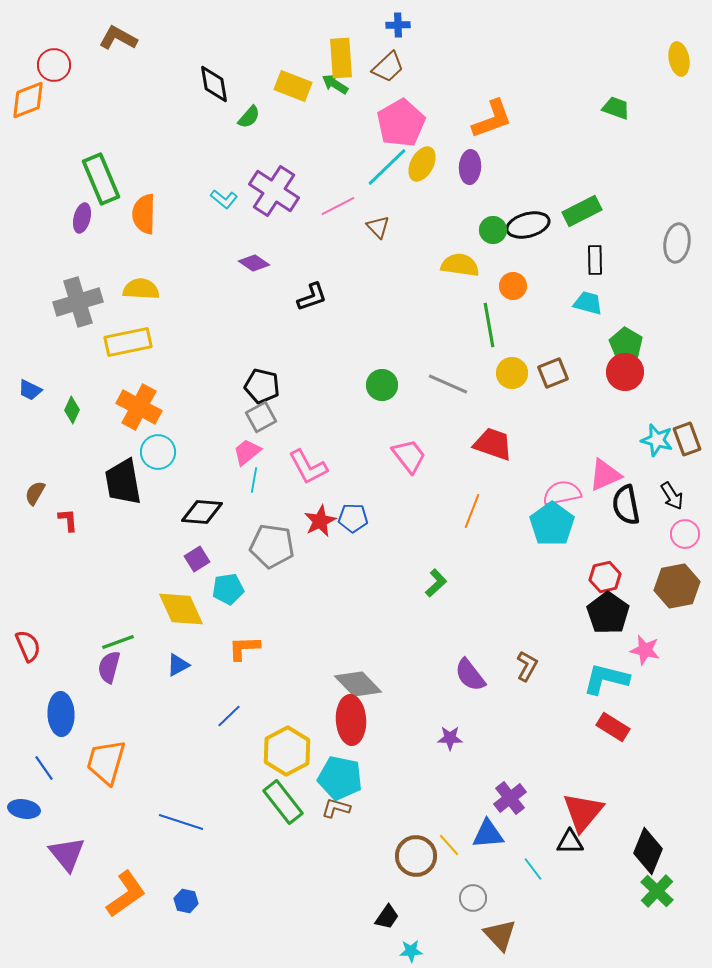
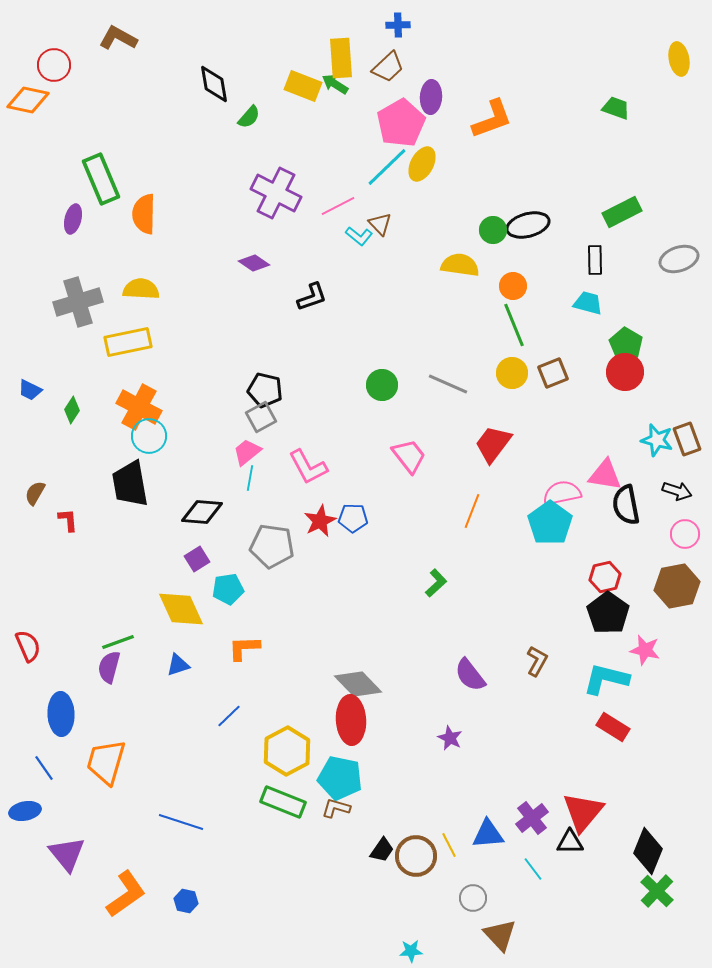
yellow rectangle at (293, 86): moved 10 px right
orange diamond at (28, 100): rotated 33 degrees clockwise
purple ellipse at (470, 167): moved 39 px left, 70 px up
purple cross at (274, 191): moved 2 px right, 2 px down; rotated 6 degrees counterclockwise
cyan L-shape at (224, 199): moved 135 px right, 37 px down
green rectangle at (582, 211): moved 40 px right, 1 px down
purple ellipse at (82, 218): moved 9 px left, 1 px down
brown triangle at (378, 227): moved 2 px right, 3 px up
gray ellipse at (677, 243): moved 2 px right, 16 px down; rotated 63 degrees clockwise
green line at (489, 325): moved 25 px right; rotated 12 degrees counterclockwise
black pentagon at (262, 386): moved 3 px right, 4 px down
green diamond at (72, 410): rotated 8 degrees clockwise
red trapezoid at (493, 444): rotated 72 degrees counterclockwise
cyan circle at (158, 452): moved 9 px left, 16 px up
pink triangle at (605, 475): rotated 33 degrees clockwise
cyan line at (254, 480): moved 4 px left, 2 px up
black trapezoid at (123, 482): moved 7 px right, 2 px down
black arrow at (672, 496): moved 5 px right, 5 px up; rotated 40 degrees counterclockwise
cyan pentagon at (552, 524): moved 2 px left, 1 px up
blue triangle at (178, 665): rotated 10 degrees clockwise
brown L-shape at (527, 666): moved 10 px right, 5 px up
purple star at (450, 738): rotated 25 degrees clockwise
purple cross at (510, 798): moved 22 px right, 20 px down
green rectangle at (283, 802): rotated 30 degrees counterclockwise
blue ellipse at (24, 809): moved 1 px right, 2 px down; rotated 20 degrees counterclockwise
yellow line at (449, 845): rotated 15 degrees clockwise
black trapezoid at (387, 917): moved 5 px left, 67 px up
